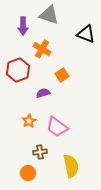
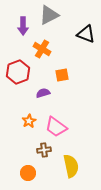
gray triangle: rotated 45 degrees counterclockwise
red hexagon: moved 2 px down
orange square: rotated 24 degrees clockwise
pink trapezoid: moved 1 px left
brown cross: moved 4 px right, 2 px up
